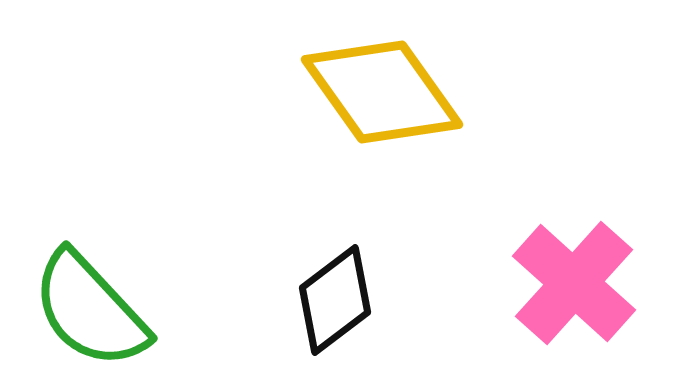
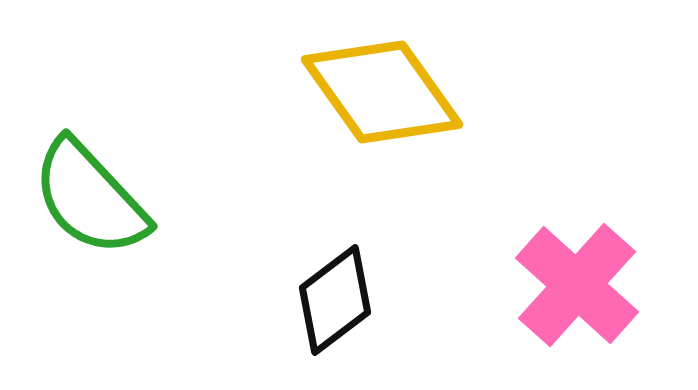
pink cross: moved 3 px right, 2 px down
green semicircle: moved 112 px up
